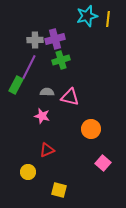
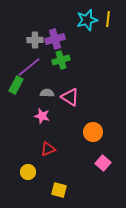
cyan star: moved 4 px down
purple line: rotated 25 degrees clockwise
gray semicircle: moved 1 px down
pink triangle: rotated 18 degrees clockwise
orange circle: moved 2 px right, 3 px down
red triangle: moved 1 px right, 1 px up
